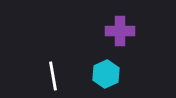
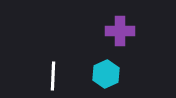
white line: rotated 12 degrees clockwise
